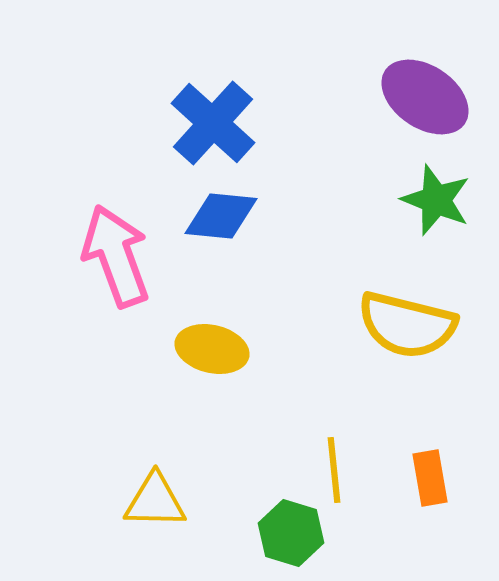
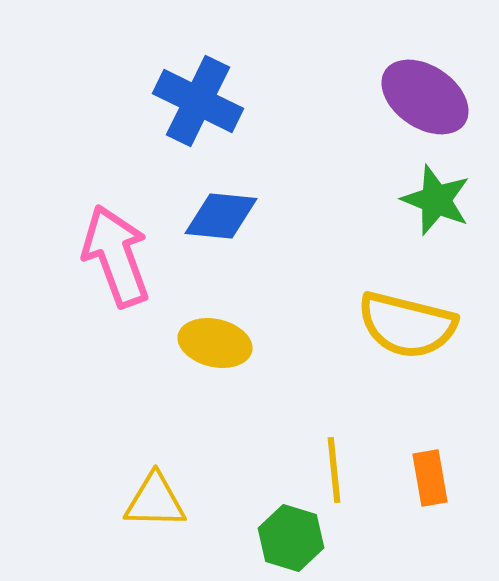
blue cross: moved 15 px left, 22 px up; rotated 16 degrees counterclockwise
yellow ellipse: moved 3 px right, 6 px up
green hexagon: moved 5 px down
